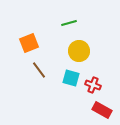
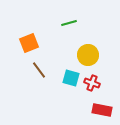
yellow circle: moved 9 px right, 4 px down
red cross: moved 1 px left, 2 px up
red rectangle: rotated 18 degrees counterclockwise
